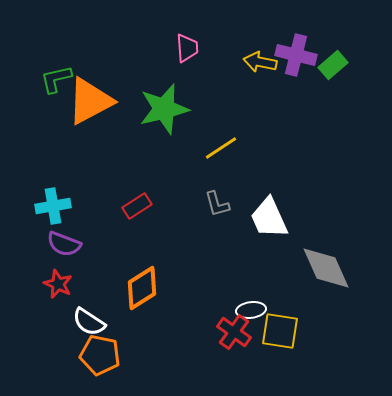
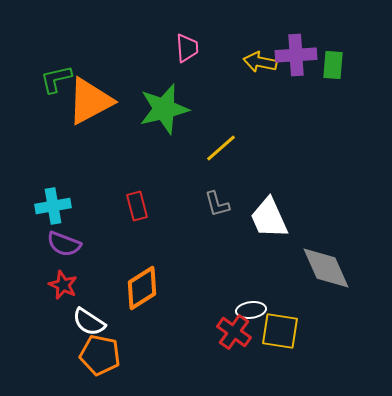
purple cross: rotated 18 degrees counterclockwise
green rectangle: rotated 44 degrees counterclockwise
yellow line: rotated 8 degrees counterclockwise
red rectangle: rotated 72 degrees counterclockwise
red star: moved 5 px right, 1 px down
